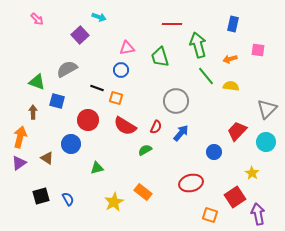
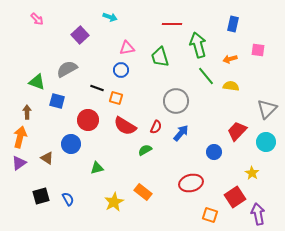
cyan arrow at (99, 17): moved 11 px right
brown arrow at (33, 112): moved 6 px left
